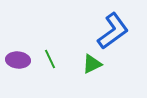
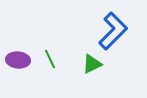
blue L-shape: rotated 9 degrees counterclockwise
